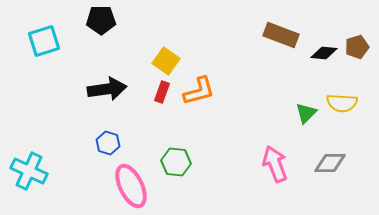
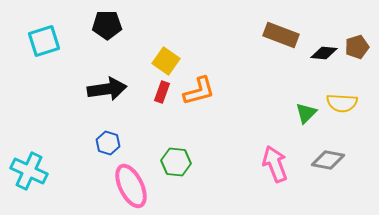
black pentagon: moved 6 px right, 5 px down
gray diamond: moved 2 px left, 3 px up; rotated 12 degrees clockwise
